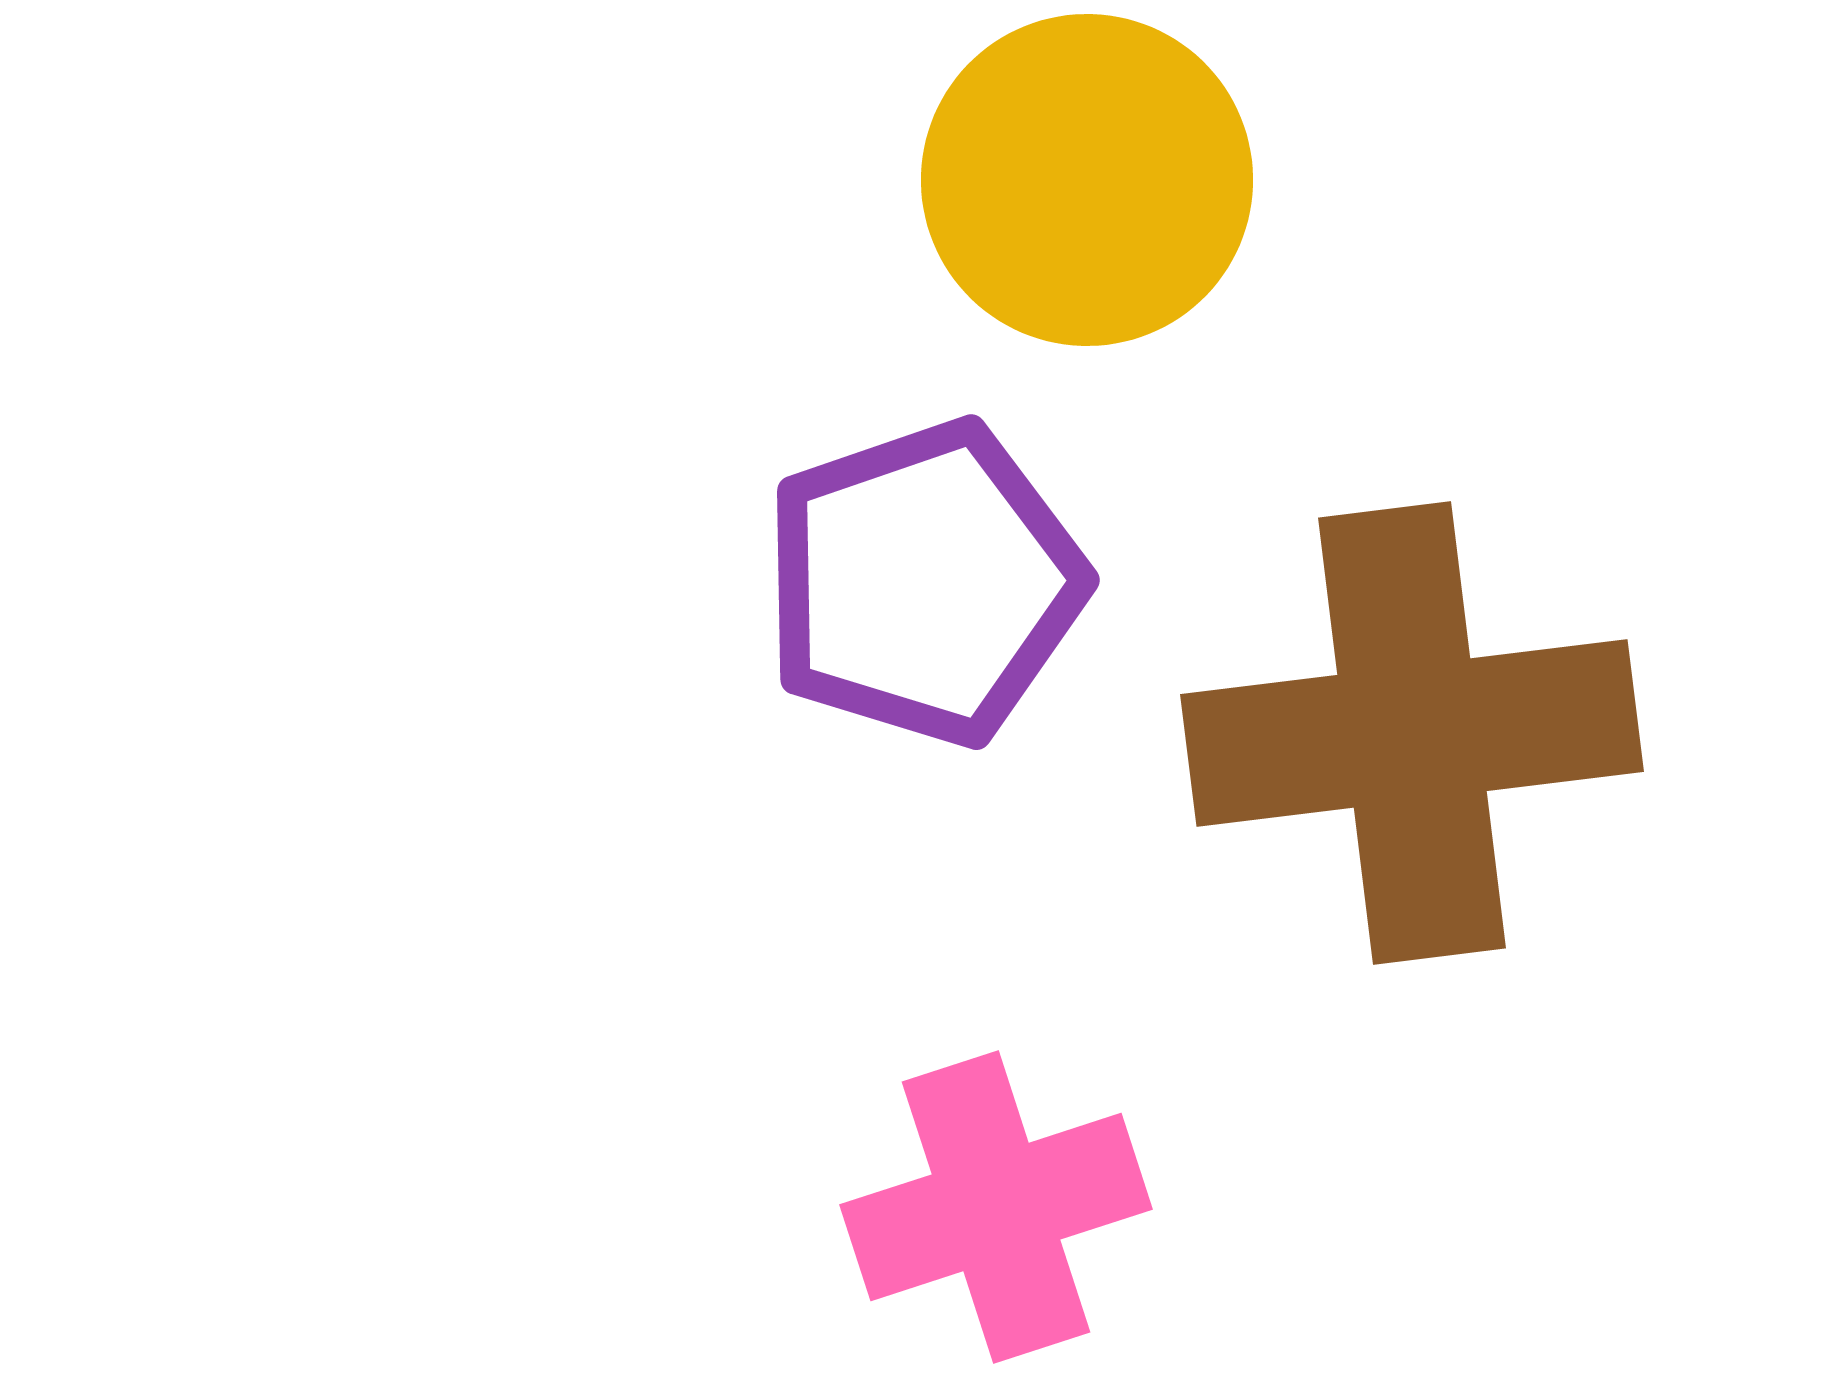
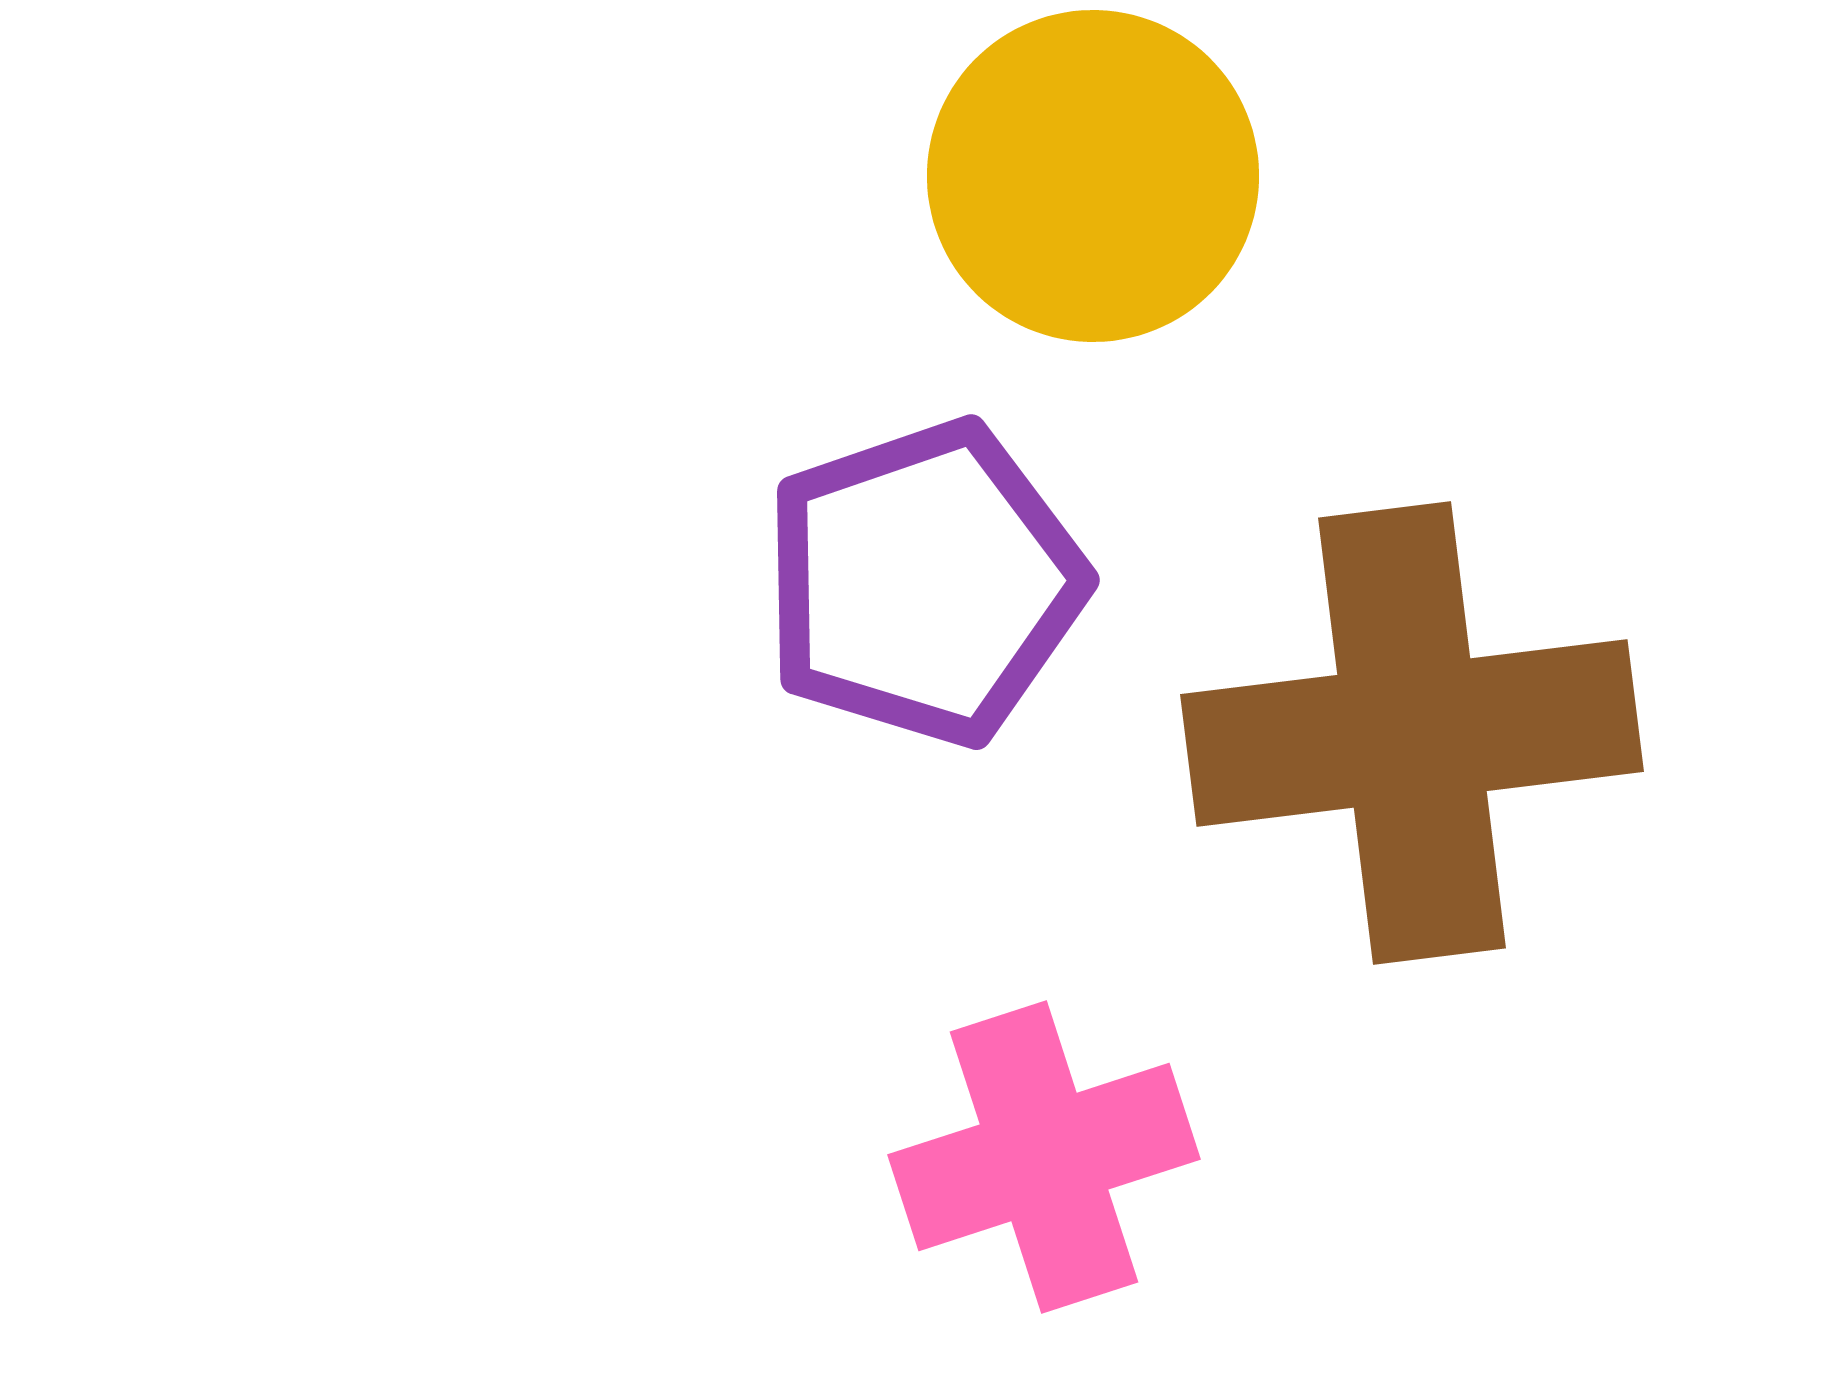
yellow circle: moved 6 px right, 4 px up
pink cross: moved 48 px right, 50 px up
